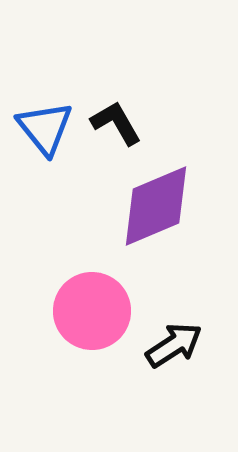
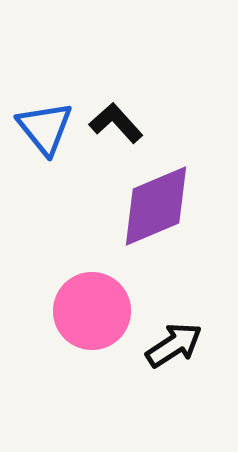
black L-shape: rotated 12 degrees counterclockwise
